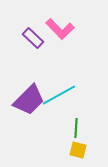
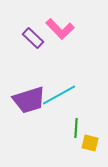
purple trapezoid: rotated 28 degrees clockwise
yellow square: moved 12 px right, 7 px up
